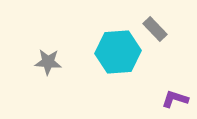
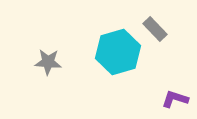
cyan hexagon: rotated 12 degrees counterclockwise
